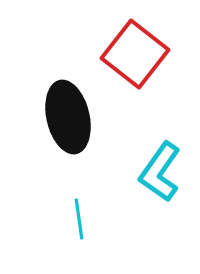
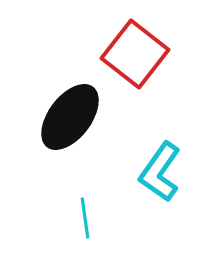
black ellipse: moved 2 px right; rotated 50 degrees clockwise
cyan line: moved 6 px right, 1 px up
